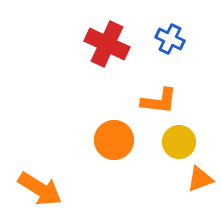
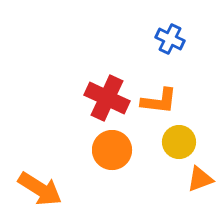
red cross: moved 54 px down
orange circle: moved 2 px left, 10 px down
